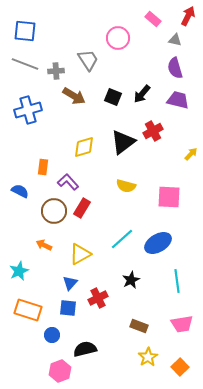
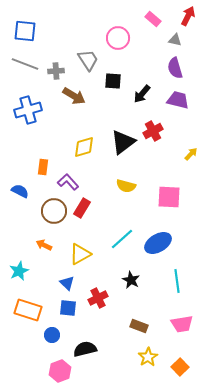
black square at (113, 97): moved 16 px up; rotated 18 degrees counterclockwise
black star at (131, 280): rotated 18 degrees counterclockwise
blue triangle at (70, 283): moved 3 px left; rotated 28 degrees counterclockwise
